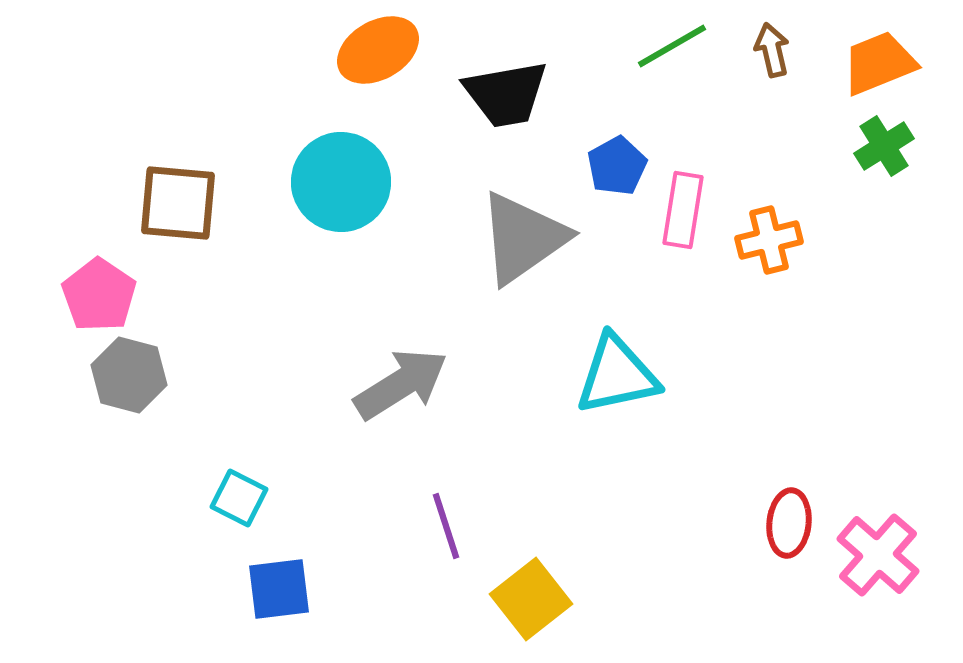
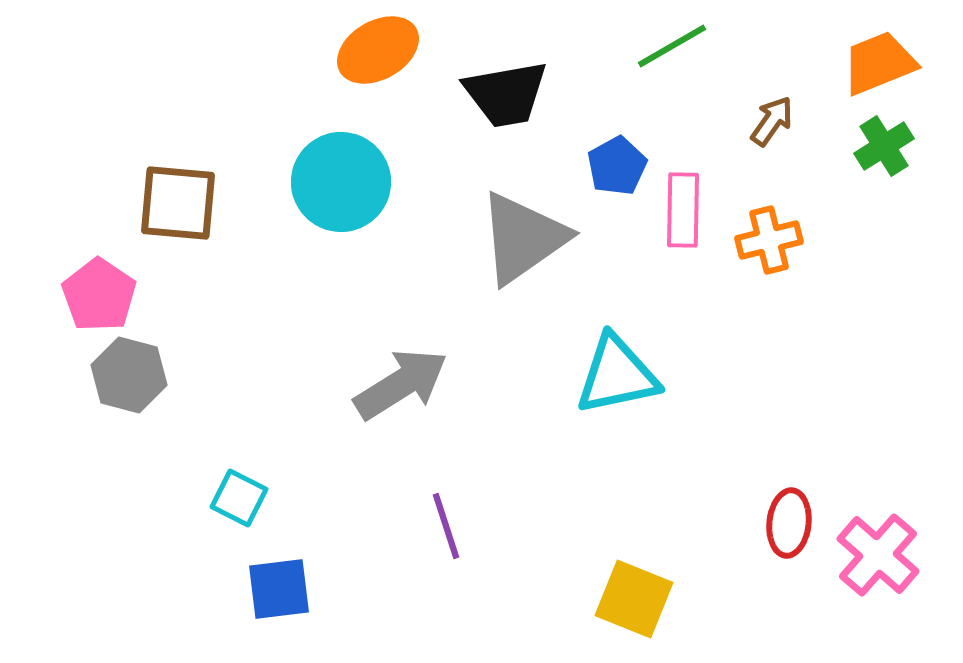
brown arrow: moved 71 px down; rotated 48 degrees clockwise
pink rectangle: rotated 8 degrees counterclockwise
yellow square: moved 103 px right; rotated 30 degrees counterclockwise
